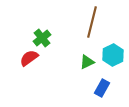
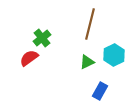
brown line: moved 2 px left, 2 px down
cyan hexagon: moved 1 px right
blue rectangle: moved 2 px left, 3 px down
